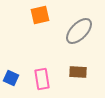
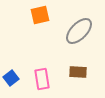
blue square: rotated 28 degrees clockwise
